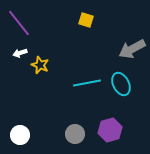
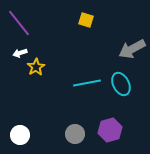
yellow star: moved 4 px left, 2 px down; rotated 18 degrees clockwise
